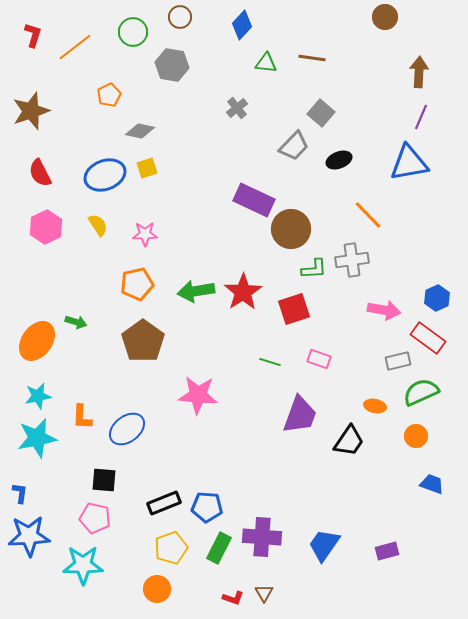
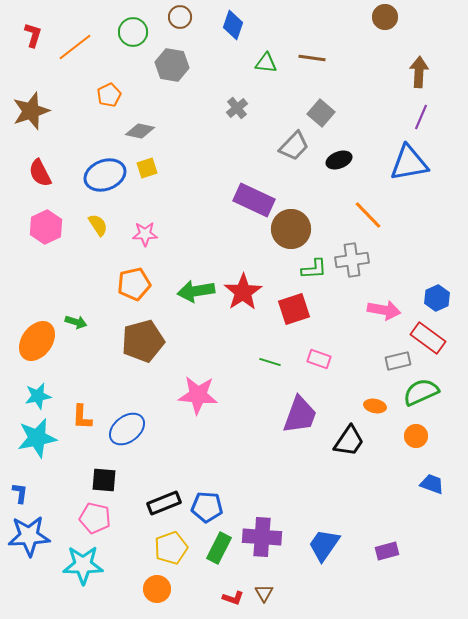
blue diamond at (242, 25): moved 9 px left; rotated 24 degrees counterclockwise
orange pentagon at (137, 284): moved 3 px left
brown pentagon at (143, 341): rotated 21 degrees clockwise
